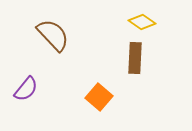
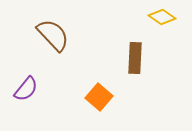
yellow diamond: moved 20 px right, 5 px up
